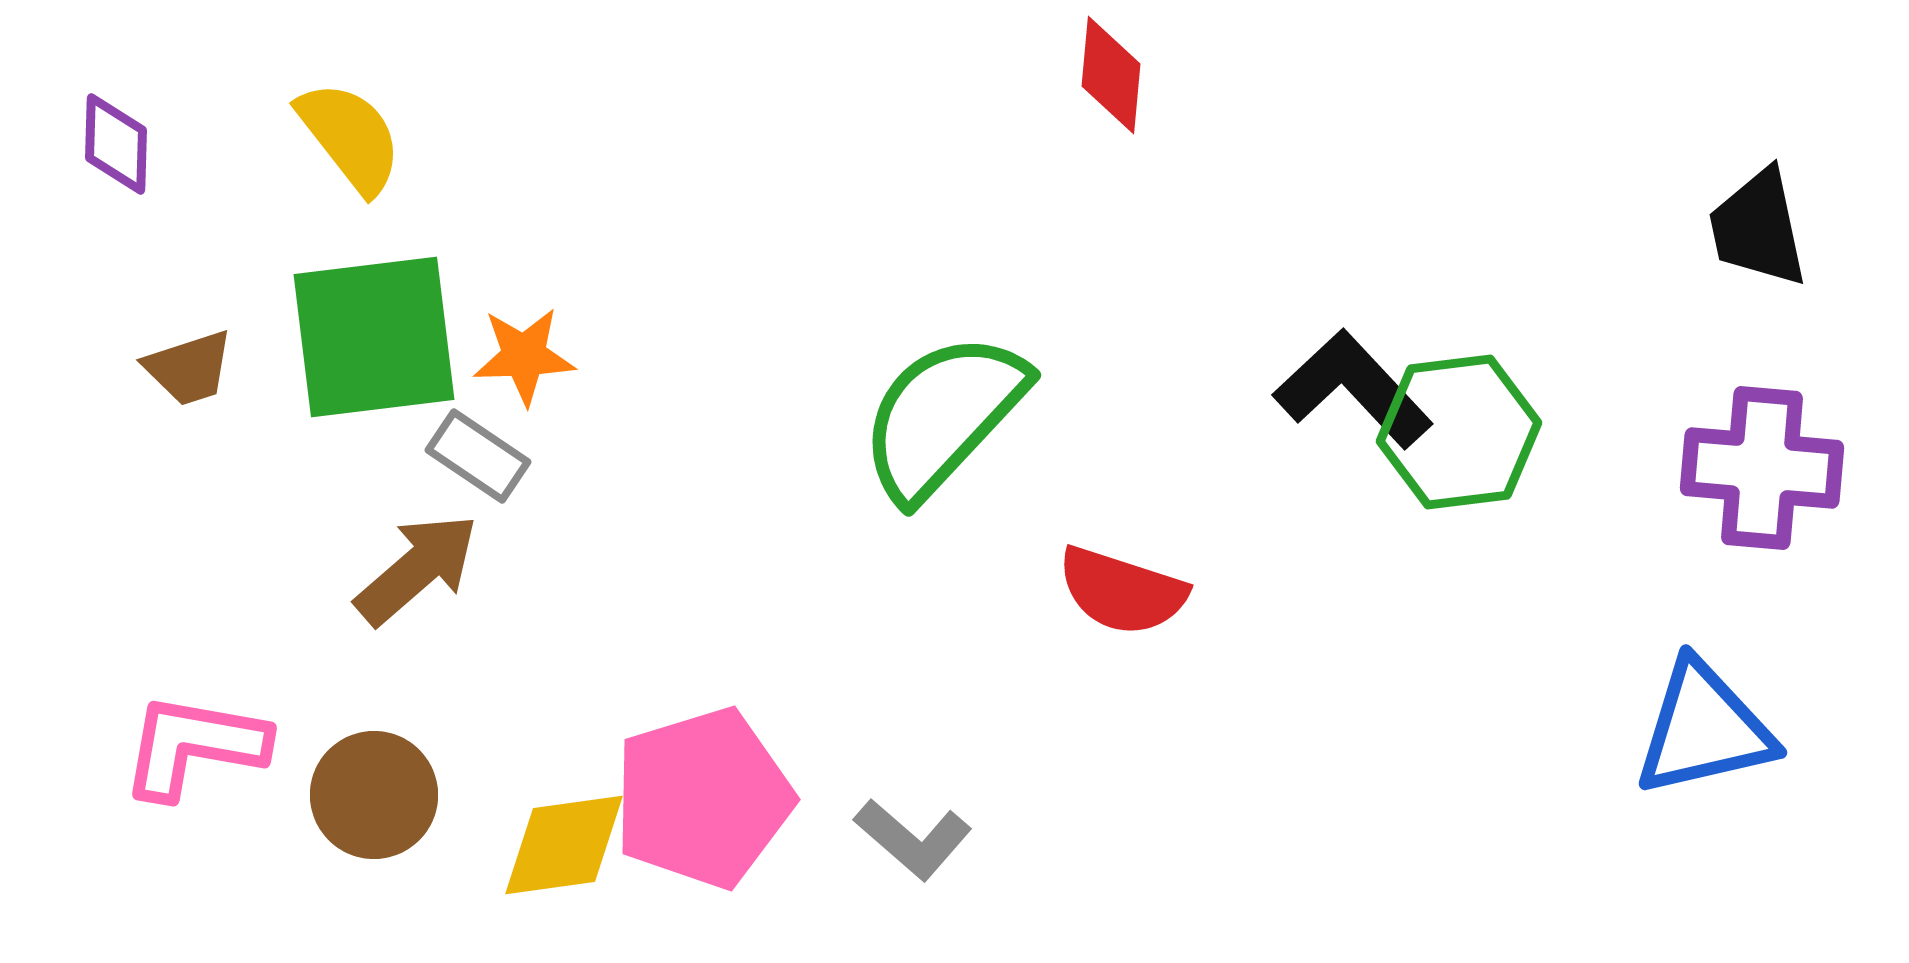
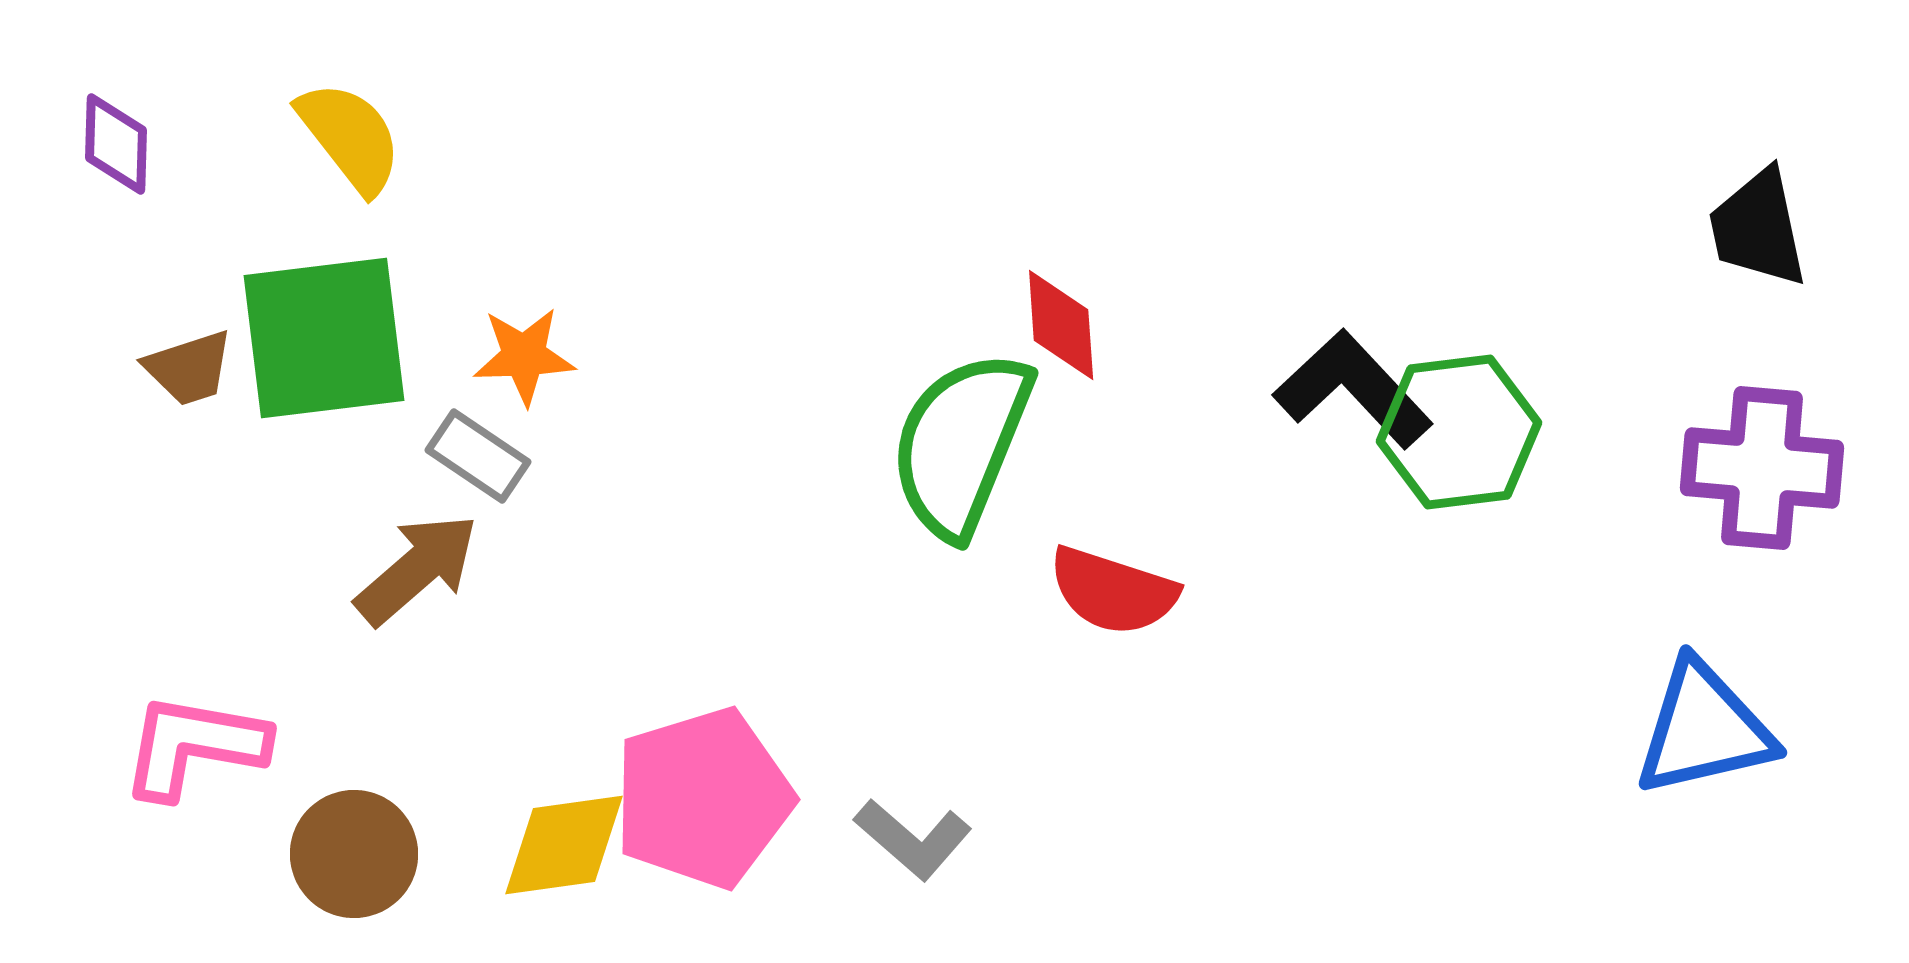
red diamond: moved 50 px left, 250 px down; rotated 9 degrees counterclockwise
green square: moved 50 px left, 1 px down
green semicircle: moved 18 px right, 28 px down; rotated 21 degrees counterclockwise
red semicircle: moved 9 px left
brown circle: moved 20 px left, 59 px down
